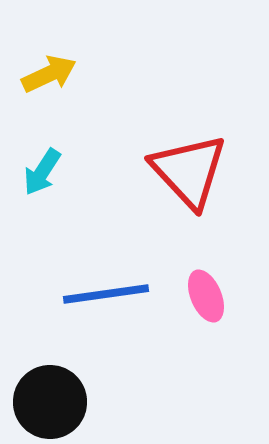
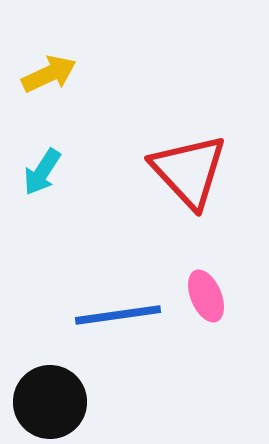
blue line: moved 12 px right, 21 px down
